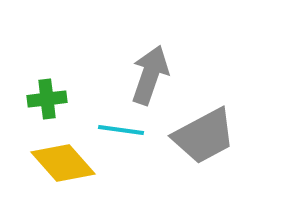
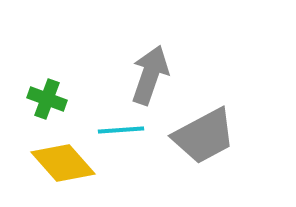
green cross: rotated 27 degrees clockwise
cyan line: rotated 12 degrees counterclockwise
